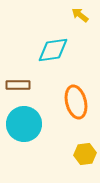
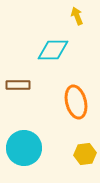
yellow arrow: moved 3 px left, 1 px down; rotated 30 degrees clockwise
cyan diamond: rotated 8 degrees clockwise
cyan circle: moved 24 px down
